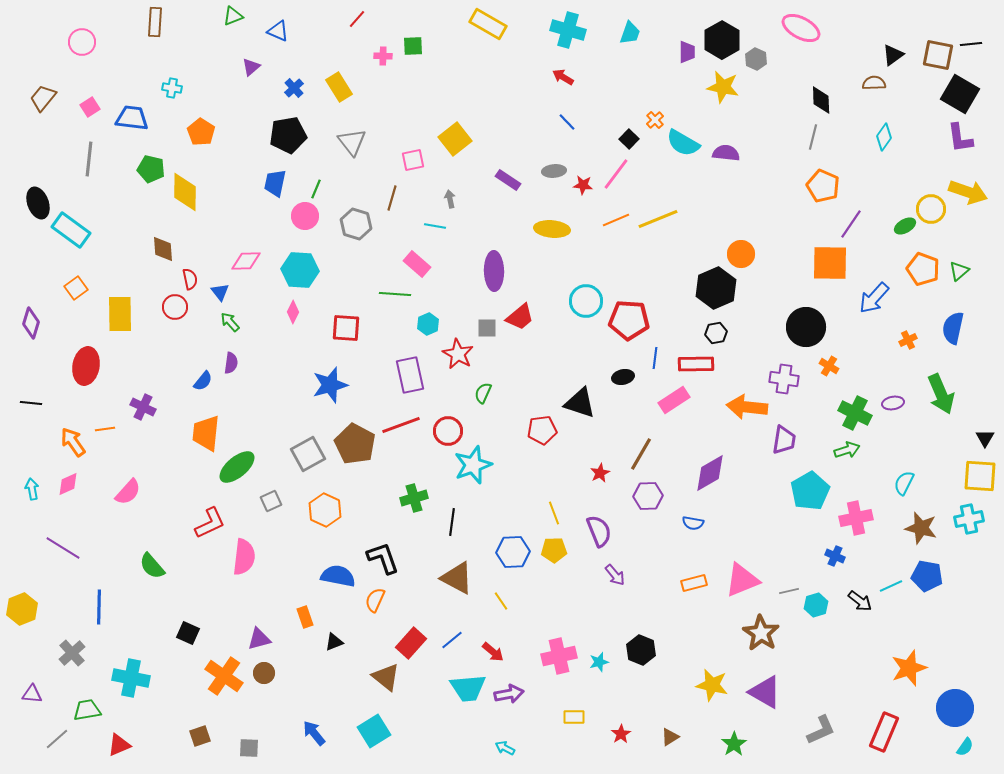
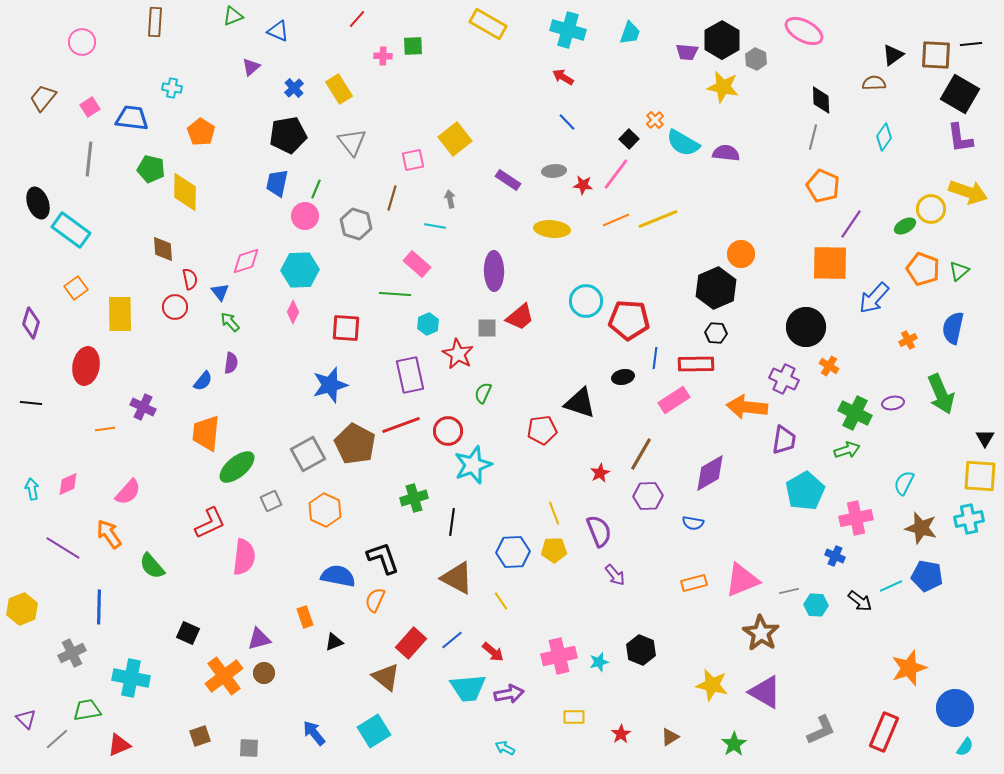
pink ellipse at (801, 28): moved 3 px right, 3 px down
purple trapezoid at (687, 52): rotated 95 degrees clockwise
brown square at (938, 55): moved 2 px left; rotated 8 degrees counterclockwise
yellow rectangle at (339, 87): moved 2 px down
blue trapezoid at (275, 183): moved 2 px right
pink diamond at (246, 261): rotated 16 degrees counterclockwise
cyan hexagon at (300, 270): rotated 6 degrees counterclockwise
black hexagon at (716, 333): rotated 15 degrees clockwise
purple cross at (784, 379): rotated 16 degrees clockwise
orange arrow at (73, 442): moved 36 px right, 92 px down
cyan pentagon at (810, 491): moved 5 px left
cyan hexagon at (816, 605): rotated 20 degrees clockwise
gray cross at (72, 653): rotated 16 degrees clockwise
orange cross at (224, 676): rotated 18 degrees clockwise
purple triangle at (32, 694): moved 6 px left, 25 px down; rotated 40 degrees clockwise
